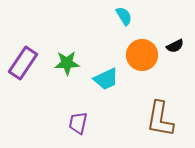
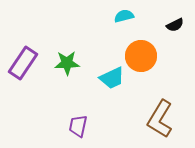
cyan semicircle: rotated 72 degrees counterclockwise
black semicircle: moved 21 px up
orange circle: moved 1 px left, 1 px down
cyan trapezoid: moved 6 px right, 1 px up
brown L-shape: rotated 21 degrees clockwise
purple trapezoid: moved 3 px down
